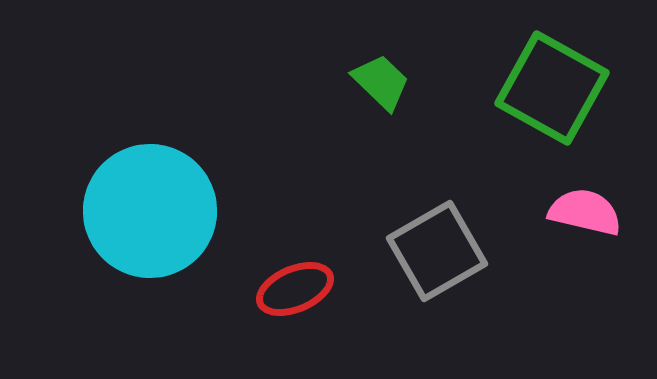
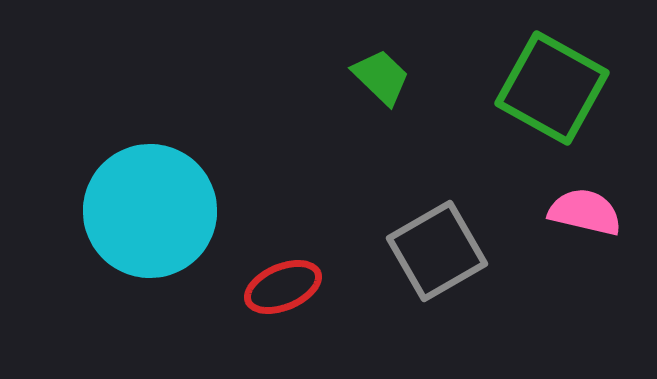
green trapezoid: moved 5 px up
red ellipse: moved 12 px left, 2 px up
